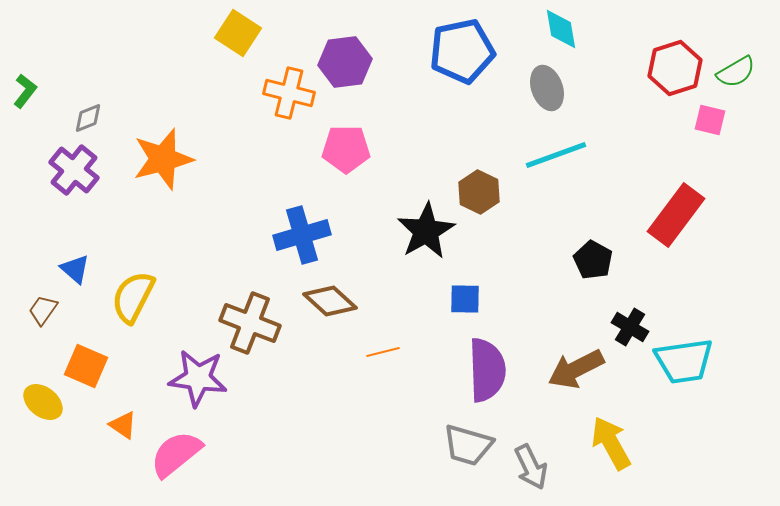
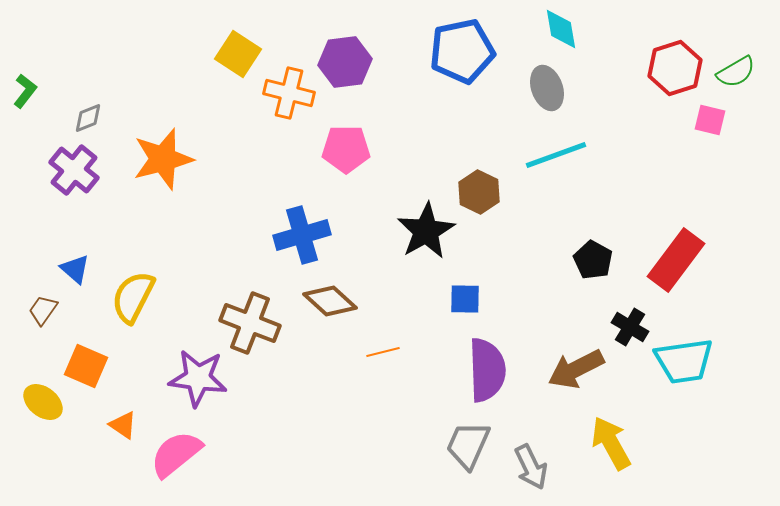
yellow square: moved 21 px down
red rectangle: moved 45 px down
gray trapezoid: rotated 98 degrees clockwise
